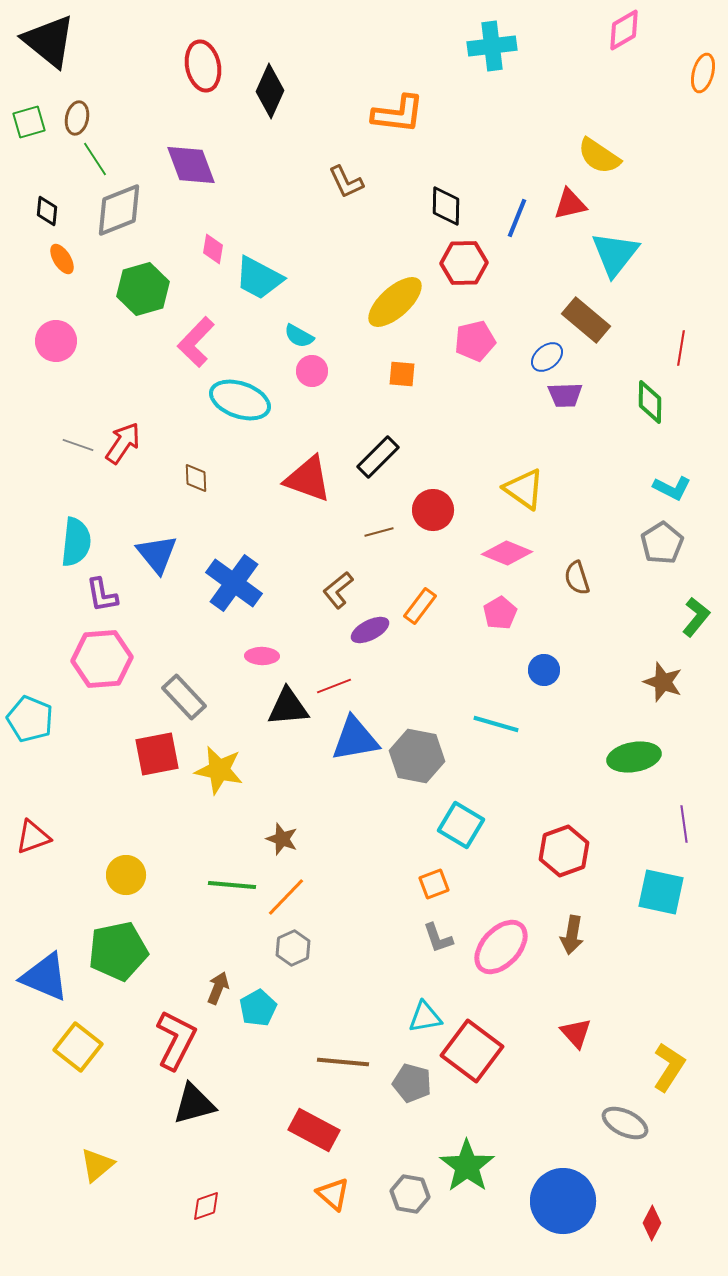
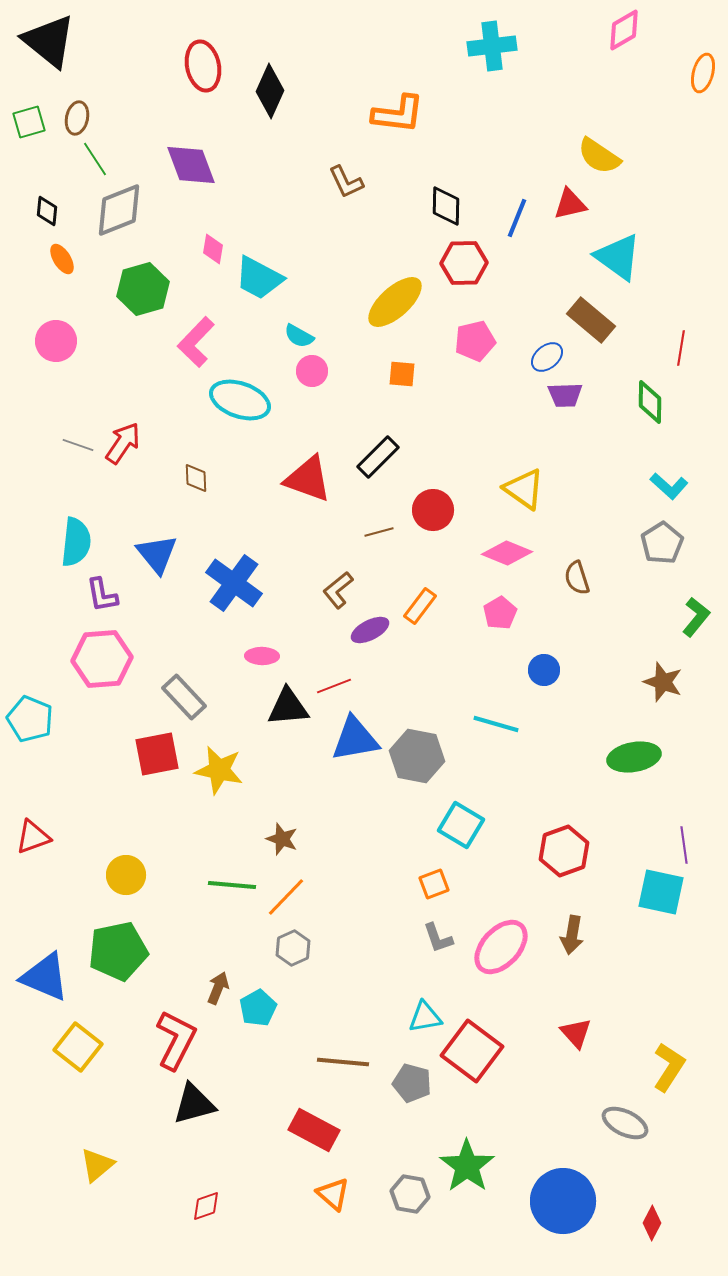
cyan triangle at (615, 254): moved 3 px right, 3 px down; rotated 32 degrees counterclockwise
brown rectangle at (586, 320): moved 5 px right
cyan L-shape at (672, 488): moved 3 px left, 2 px up; rotated 15 degrees clockwise
purple line at (684, 824): moved 21 px down
